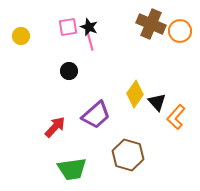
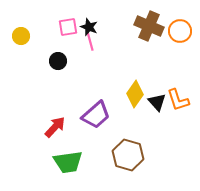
brown cross: moved 2 px left, 2 px down
black circle: moved 11 px left, 10 px up
orange L-shape: moved 2 px right, 17 px up; rotated 60 degrees counterclockwise
green trapezoid: moved 4 px left, 7 px up
